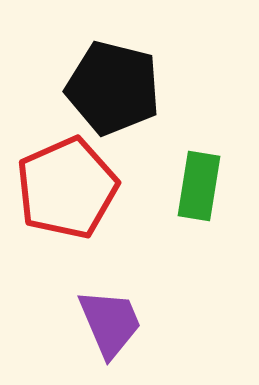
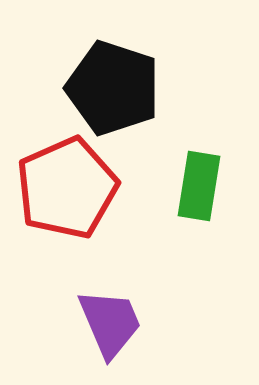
black pentagon: rotated 4 degrees clockwise
